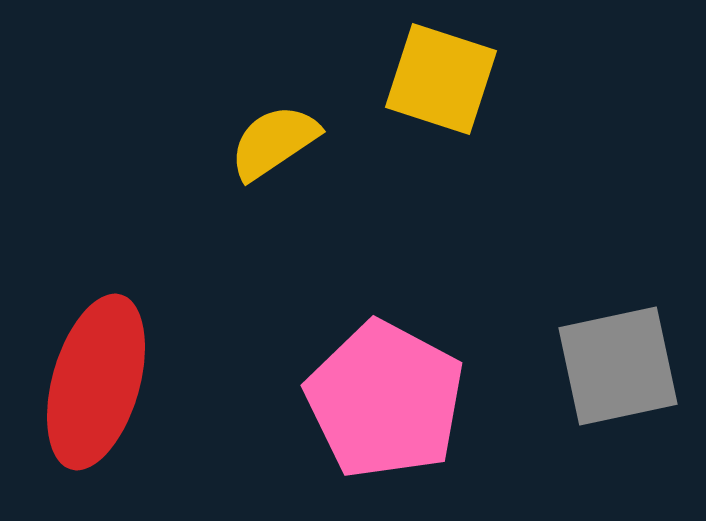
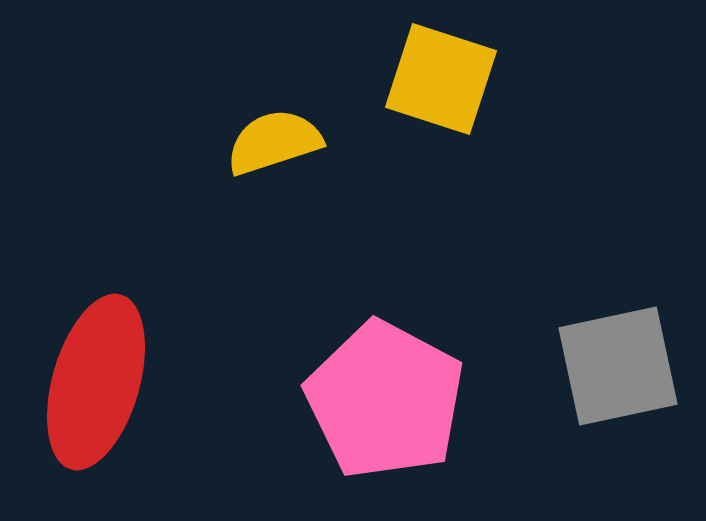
yellow semicircle: rotated 16 degrees clockwise
